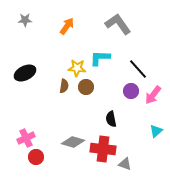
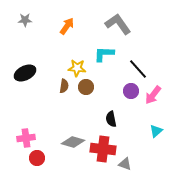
cyan L-shape: moved 4 px right, 4 px up
pink cross: rotated 18 degrees clockwise
red circle: moved 1 px right, 1 px down
